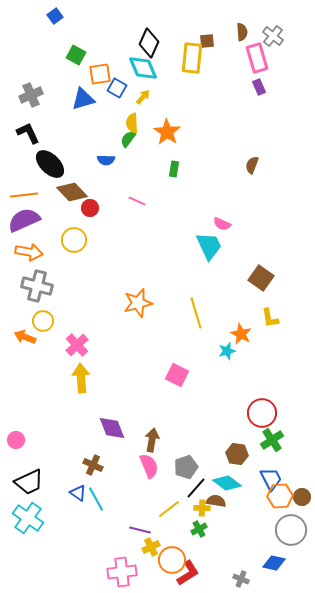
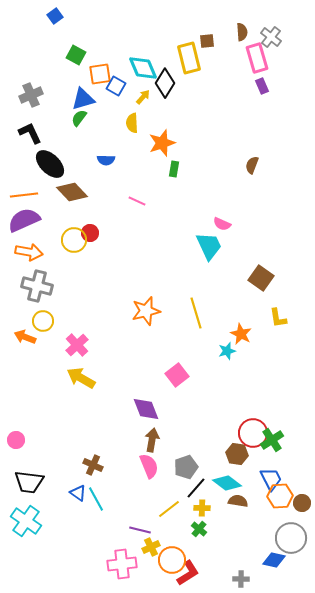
gray cross at (273, 36): moved 2 px left, 1 px down
black diamond at (149, 43): moved 16 px right, 40 px down; rotated 8 degrees clockwise
yellow rectangle at (192, 58): moved 3 px left; rotated 20 degrees counterclockwise
purple rectangle at (259, 87): moved 3 px right, 1 px up
blue square at (117, 88): moved 1 px left, 2 px up
orange star at (167, 132): moved 5 px left, 11 px down; rotated 20 degrees clockwise
black L-shape at (28, 133): moved 2 px right
green semicircle at (128, 139): moved 49 px left, 21 px up
red circle at (90, 208): moved 25 px down
orange star at (138, 303): moved 8 px right, 8 px down
yellow L-shape at (270, 318): moved 8 px right
pink square at (177, 375): rotated 25 degrees clockwise
yellow arrow at (81, 378): rotated 56 degrees counterclockwise
red circle at (262, 413): moved 9 px left, 20 px down
purple diamond at (112, 428): moved 34 px right, 19 px up
black trapezoid at (29, 482): rotated 32 degrees clockwise
brown circle at (302, 497): moved 6 px down
brown semicircle at (216, 501): moved 22 px right
cyan cross at (28, 518): moved 2 px left, 3 px down
green cross at (199, 529): rotated 21 degrees counterclockwise
gray circle at (291, 530): moved 8 px down
blue diamond at (274, 563): moved 3 px up
pink cross at (122, 572): moved 8 px up
gray cross at (241, 579): rotated 21 degrees counterclockwise
